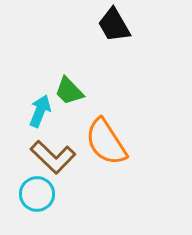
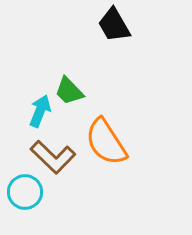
cyan circle: moved 12 px left, 2 px up
